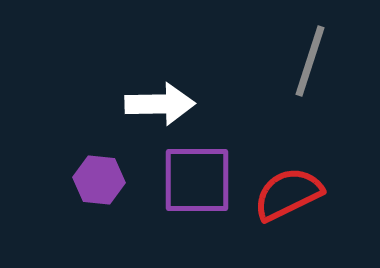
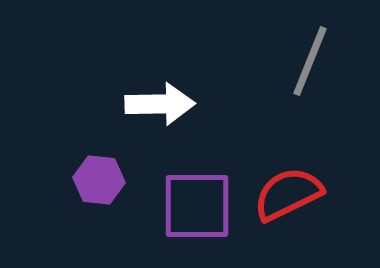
gray line: rotated 4 degrees clockwise
purple square: moved 26 px down
